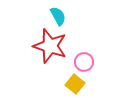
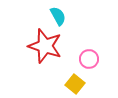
red star: moved 5 px left
pink circle: moved 5 px right, 3 px up
